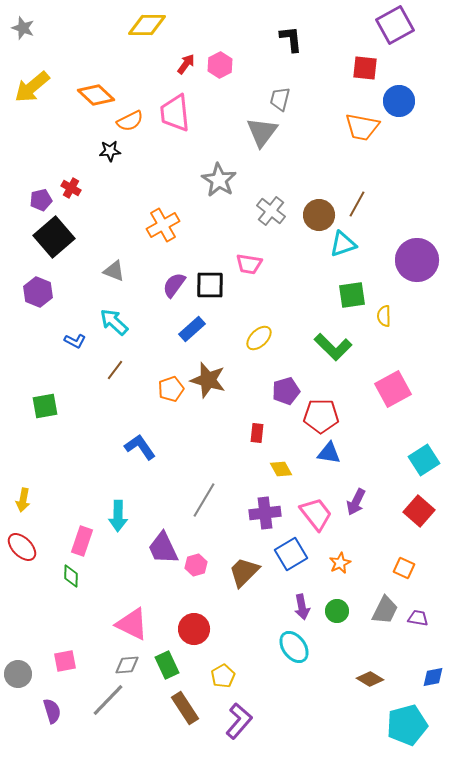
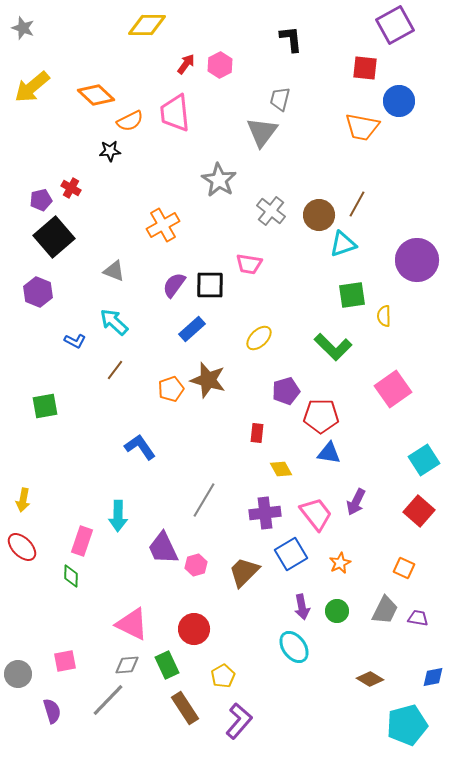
pink square at (393, 389): rotated 6 degrees counterclockwise
